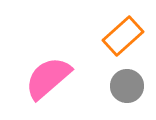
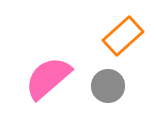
gray circle: moved 19 px left
